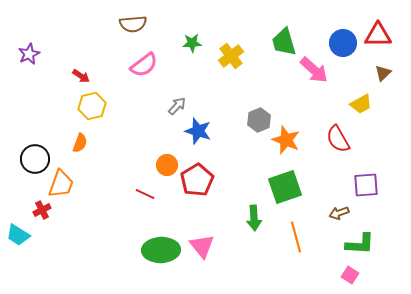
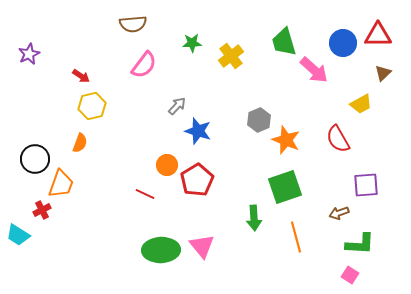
pink semicircle: rotated 16 degrees counterclockwise
